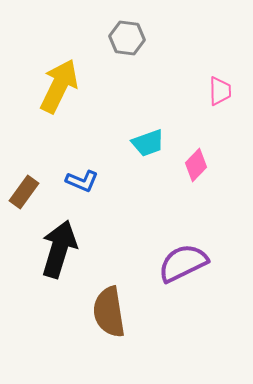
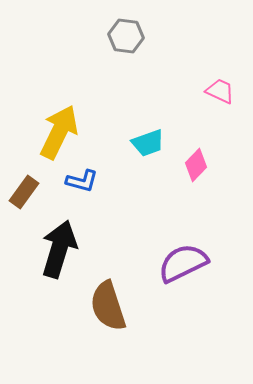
gray hexagon: moved 1 px left, 2 px up
yellow arrow: moved 46 px down
pink trapezoid: rotated 64 degrees counterclockwise
blue L-shape: rotated 8 degrees counterclockwise
brown semicircle: moved 1 px left, 6 px up; rotated 9 degrees counterclockwise
